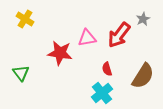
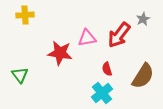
yellow cross: moved 4 px up; rotated 36 degrees counterclockwise
green triangle: moved 1 px left, 2 px down
